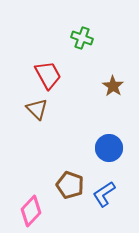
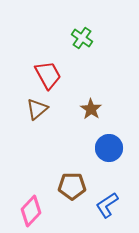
green cross: rotated 15 degrees clockwise
brown star: moved 22 px left, 23 px down
brown triangle: rotated 35 degrees clockwise
brown pentagon: moved 2 px right, 1 px down; rotated 20 degrees counterclockwise
blue L-shape: moved 3 px right, 11 px down
